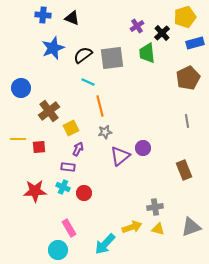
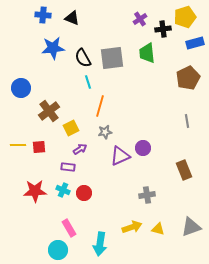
purple cross: moved 3 px right, 7 px up
black cross: moved 1 px right, 4 px up; rotated 35 degrees clockwise
blue star: rotated 15 degrees clockwise
black semicircle: moved 3 px down; rotated 84 degrees counterclockwise
cyan line: rotated 48 degrees clockwise
orange line: rotated 30 degrees clockwise
yellow line: moved 6 px down
purple arrow: moved 2 px right; rotated 32 degrees clockwise
purple triangle: rotated 15 degrees clockwise
cyan cross: moved 3 px down
gray cross: moved 8 px left, 12 px up
cyan arrow: moved 5 px left; rotated 35 degrees counterclockwise
